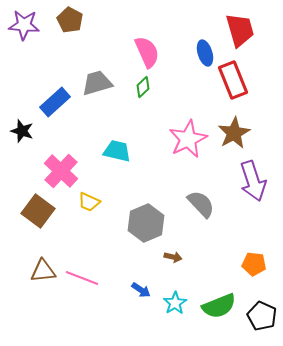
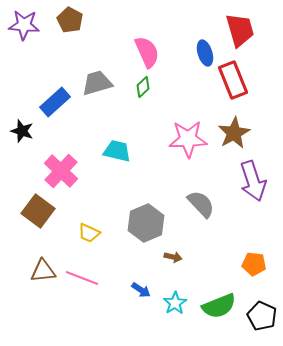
pink star: rotated 24 degrees clockwise
yellow trapezoid: moved 31 px down
